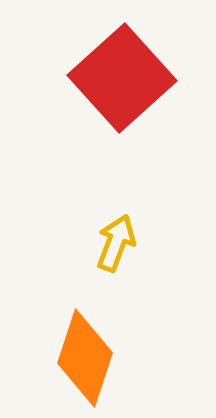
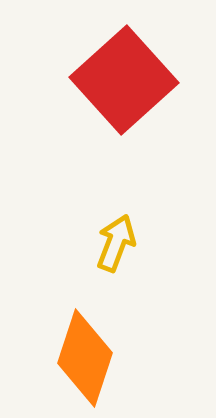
red square: moved 2 px right, 2 px down
